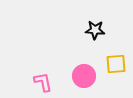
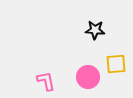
pink circle: moved 4 px right, 1 px down
pink L-shape: moved 3 px right, 1 px up
